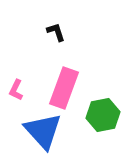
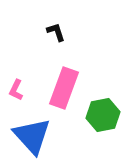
blue triangle: moved 11 px left, 5 px down
